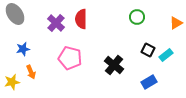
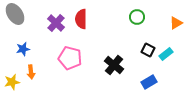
cyan rectangle: moved 1 px up
orange arrow: rotated 16 degrees clockwise
